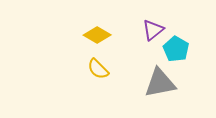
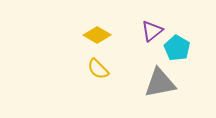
purple triangle: moved 1 px left, 1 px down
cyan pentagon: moved 1 px right, 1 px up
